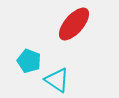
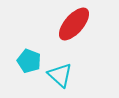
cyan triangle: moved 3 px right, 5 px up; rotated 8 degrees clockwise
